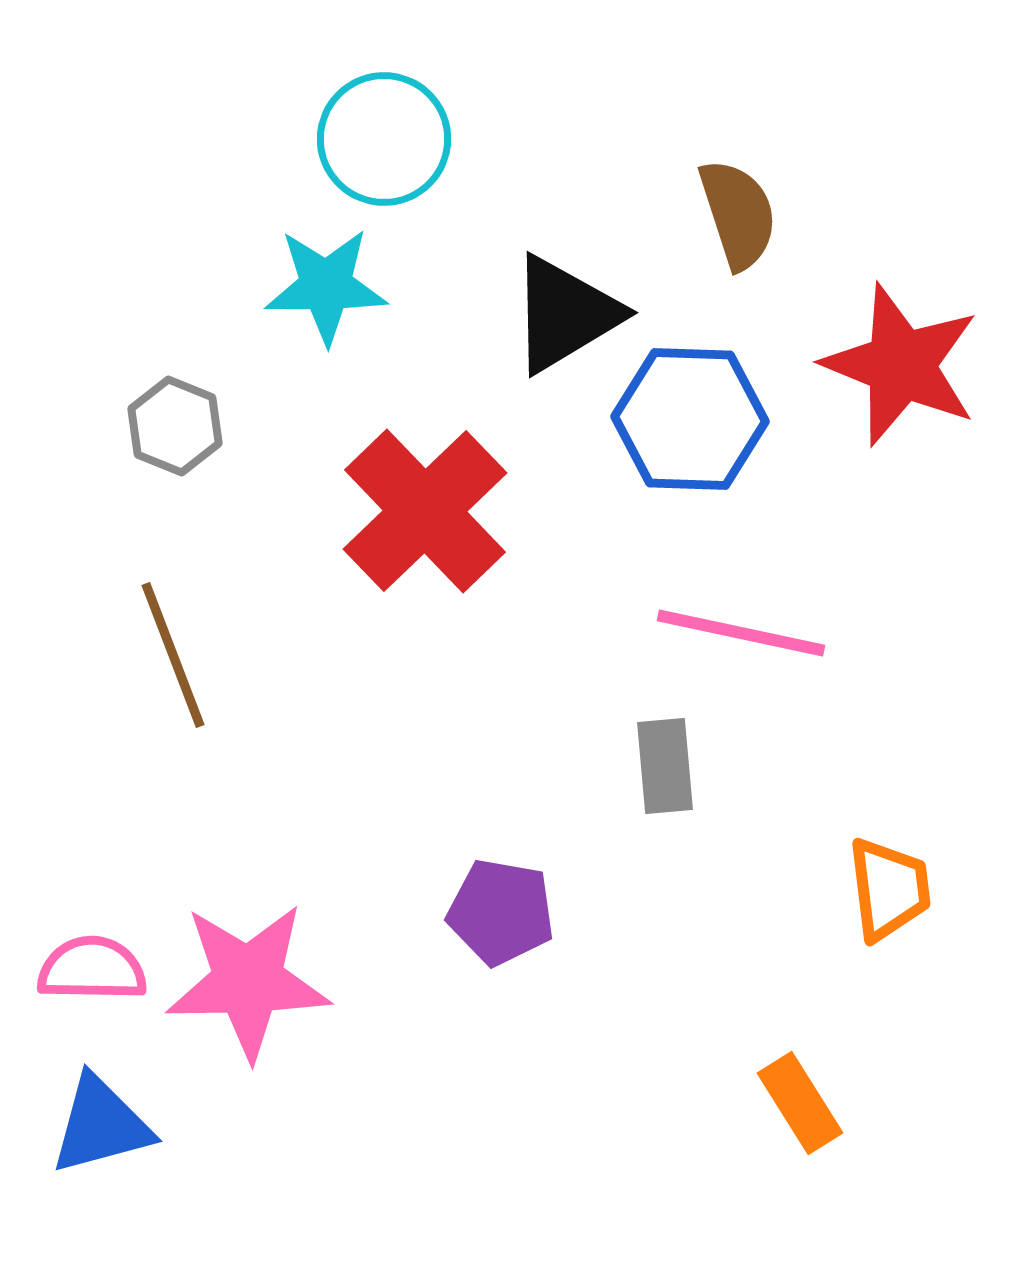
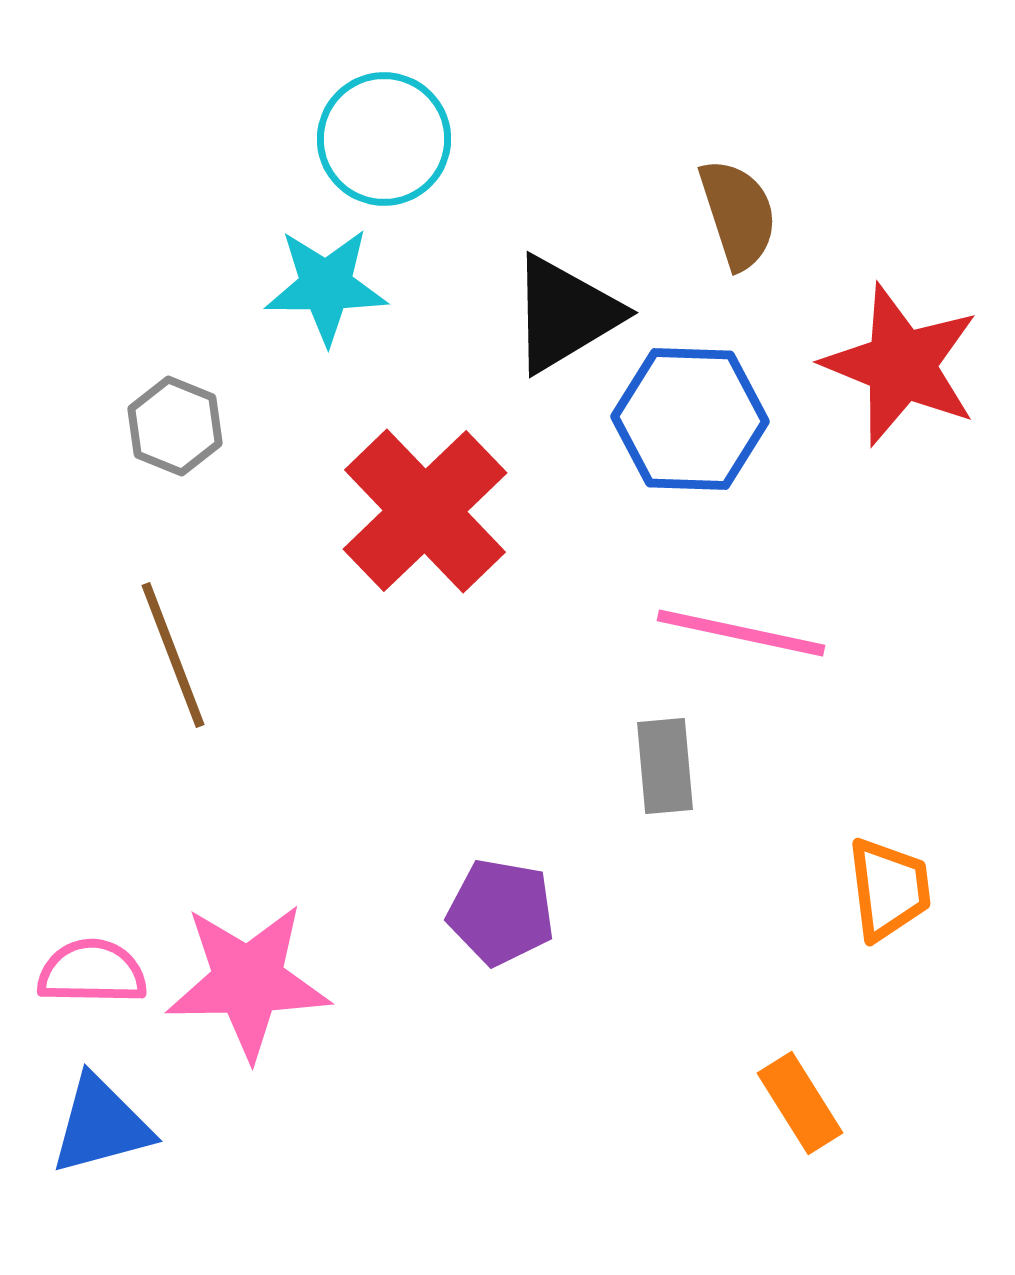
pink semicircle: moved 3 px down
